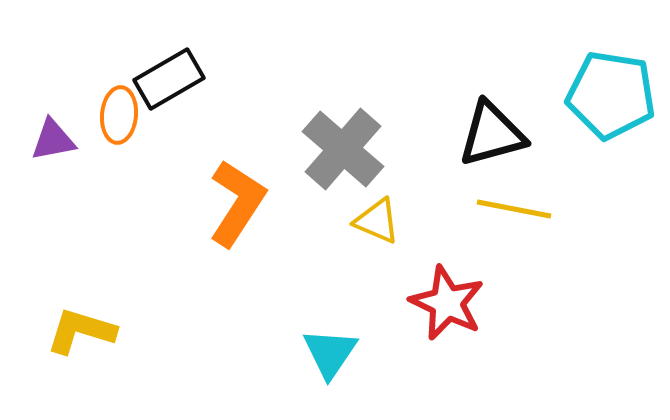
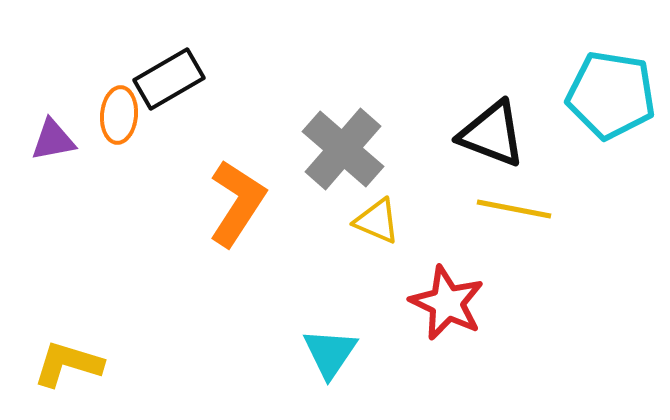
black triangle: rotated 36 degrees clockwise
yellow L-shape: moved 13 px left, 33 px down
